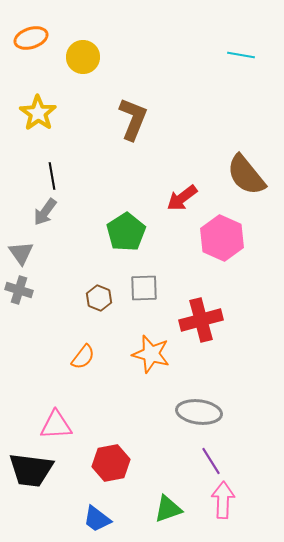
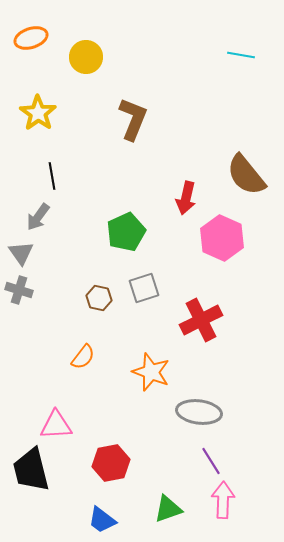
yellow circle: moved 3 px right
red arrow: moved 4 px right; rotated 40 degrees counterclockwise
gray arrow: moved 7 px left, 5 px down
green pentagon: rotated 9 degrees clockwise
gray square: rotated 16 degrees counterclockwise
brown hexagon: rotated 10 degrees counterclockwise
red cross: rotated 12 degrees counterclockwise
orange star: moved 18 px down; rotated 6 degrees clockwise
black trapezoid: rotated 69 degrees clockwise
blue trapezoid: moved 5 px right, 1 px down
